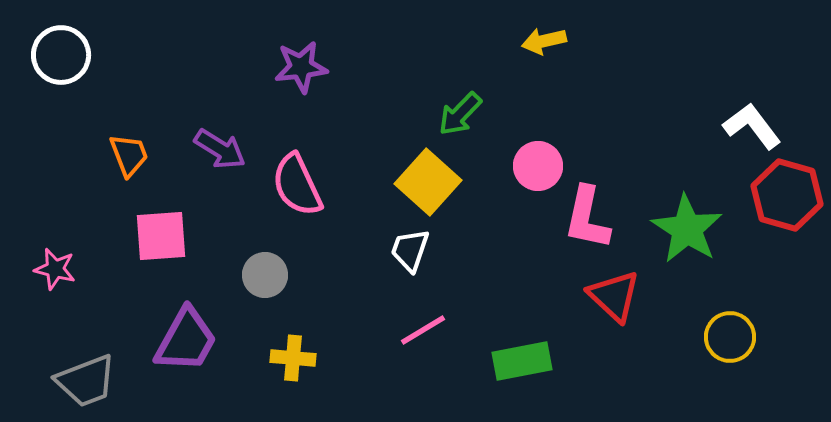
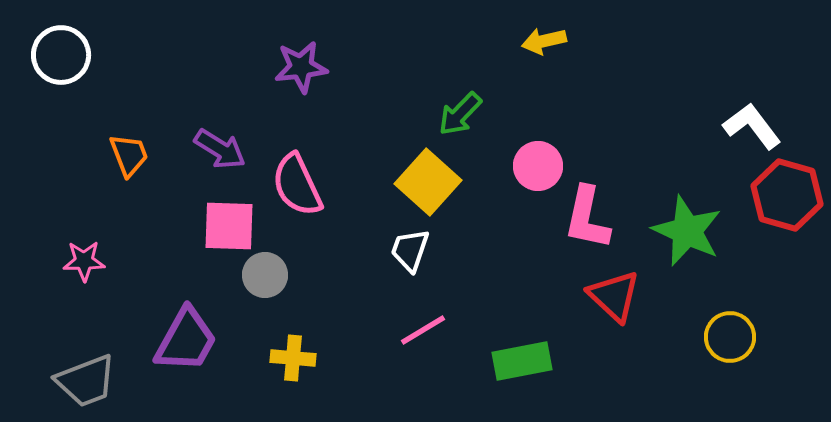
green star: moved 2 px down; rotated 8 degrees counterclockwise
pink square: moved 68 px right, 10 px up; rotated 6 degrees clockwise
pink star: moved 29 px right, 8 px up; rotated 15 degrees counterclockwise
